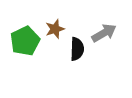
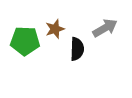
gray arrow: moved 1 px right, 5 px up
green pentagon: rotated 28 degrees clockwise
